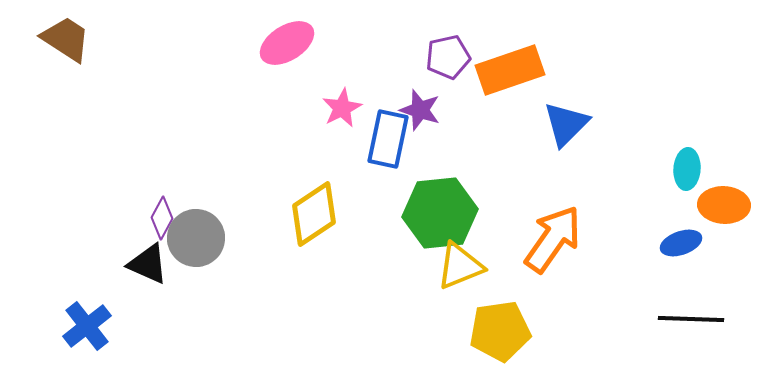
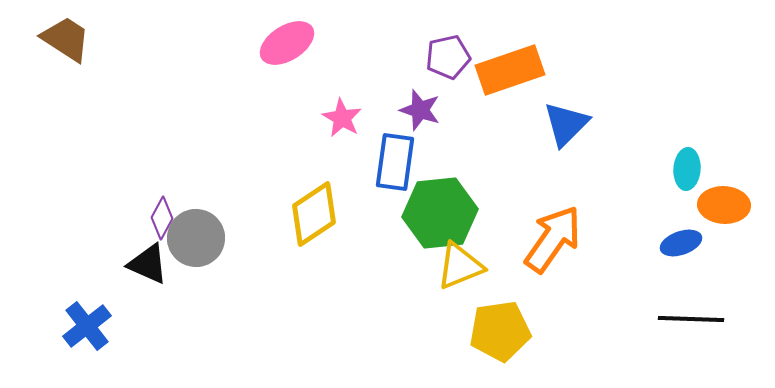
pink star: moved 10 px down; rotated 15 degrees counterclockwise
blue rectangle: moved 7 px right, 23 px down; rotated 4 degrees counterclockwise
